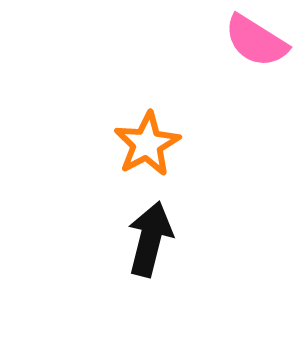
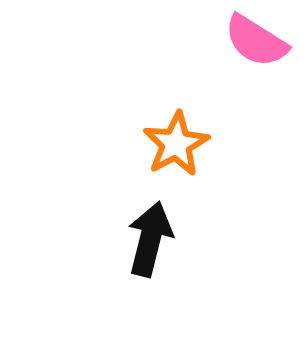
orange star: moved 29 px right
